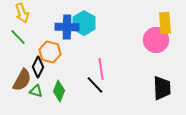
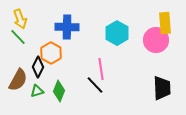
yellow arrow: moved 2 px left, 6 px down
cyan hexagon: moved 33 px right, 10 px down
orange hexagon: moved 1 px right, 1 px down; rotated 15 degrees clockwise
brown semicircle: moved 4 px left
green triangle: moved 1 px right; rotated 32 degrees counterclockwise
